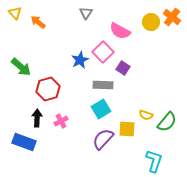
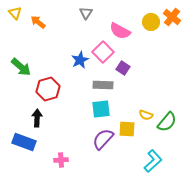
cyan square: rotated 24 degrees clockwise
pink cross: moved 39 px down; rotated 24 degrees clockwise
cyan L-shape: moved 1 px left; rotated 30 degrees clockwise
